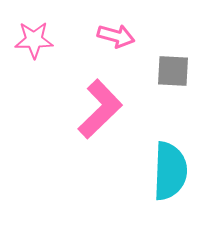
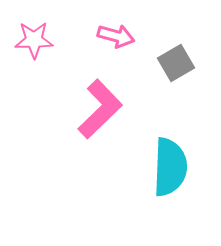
gray square: moved 3 px right, 8 px up; rotated 33 degrees counterclockwise
cyan semicircle: moved 4 px up
